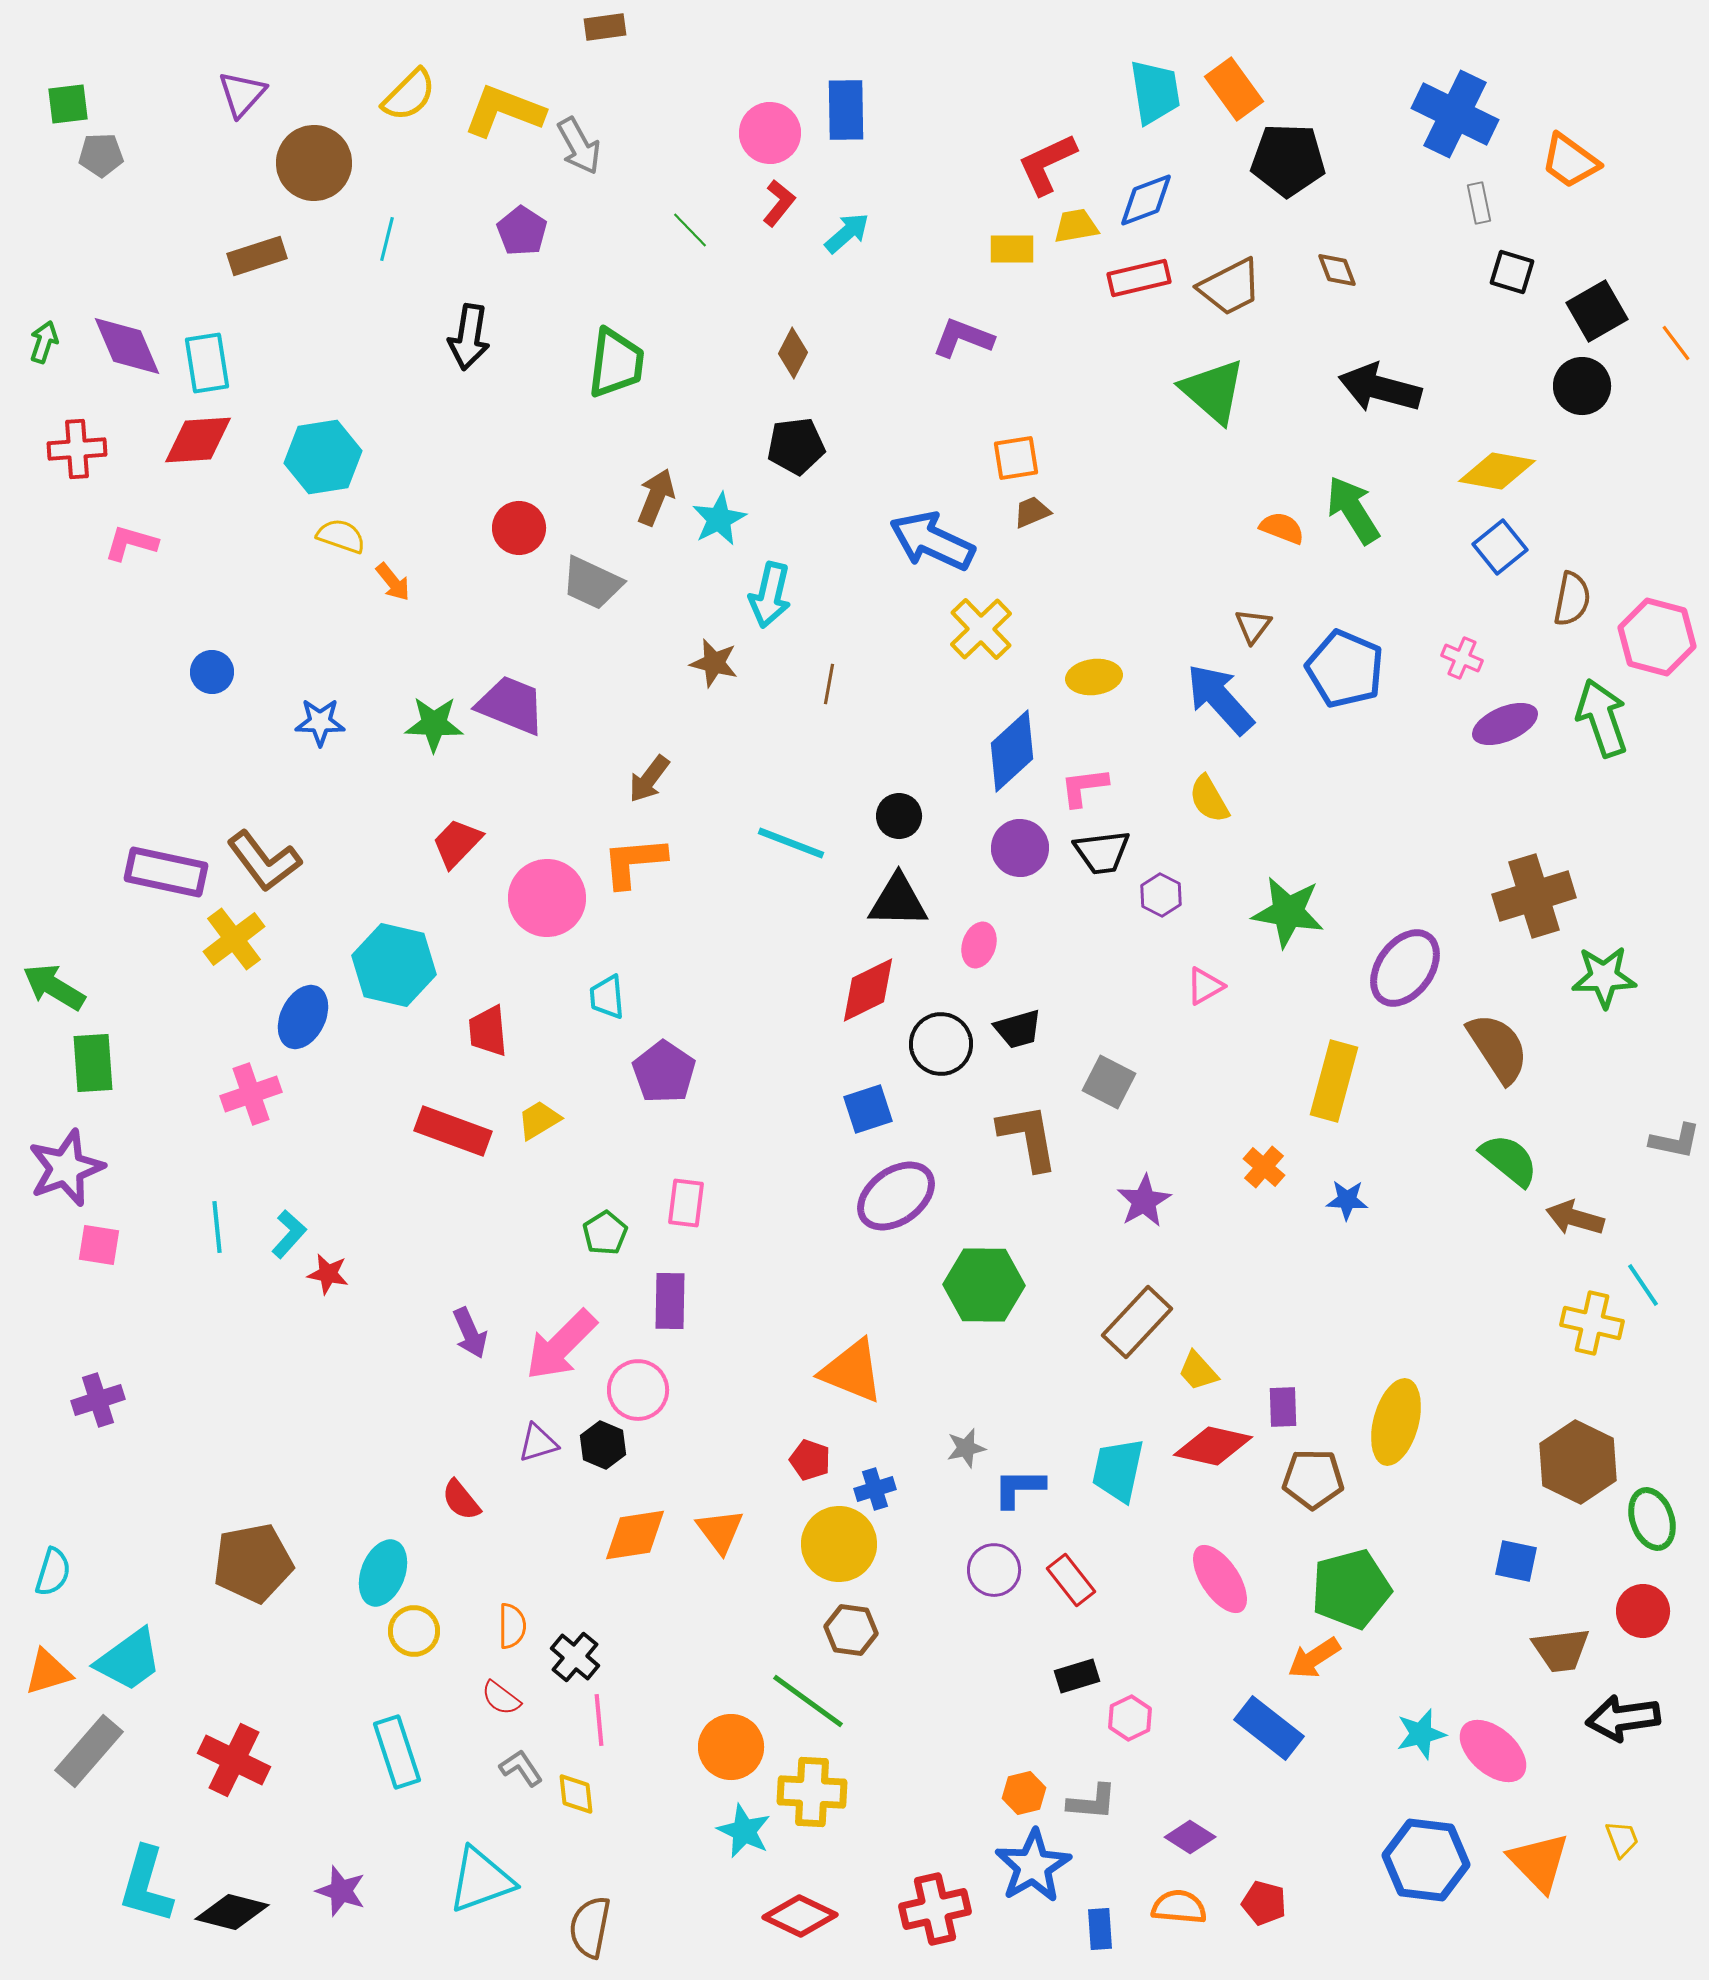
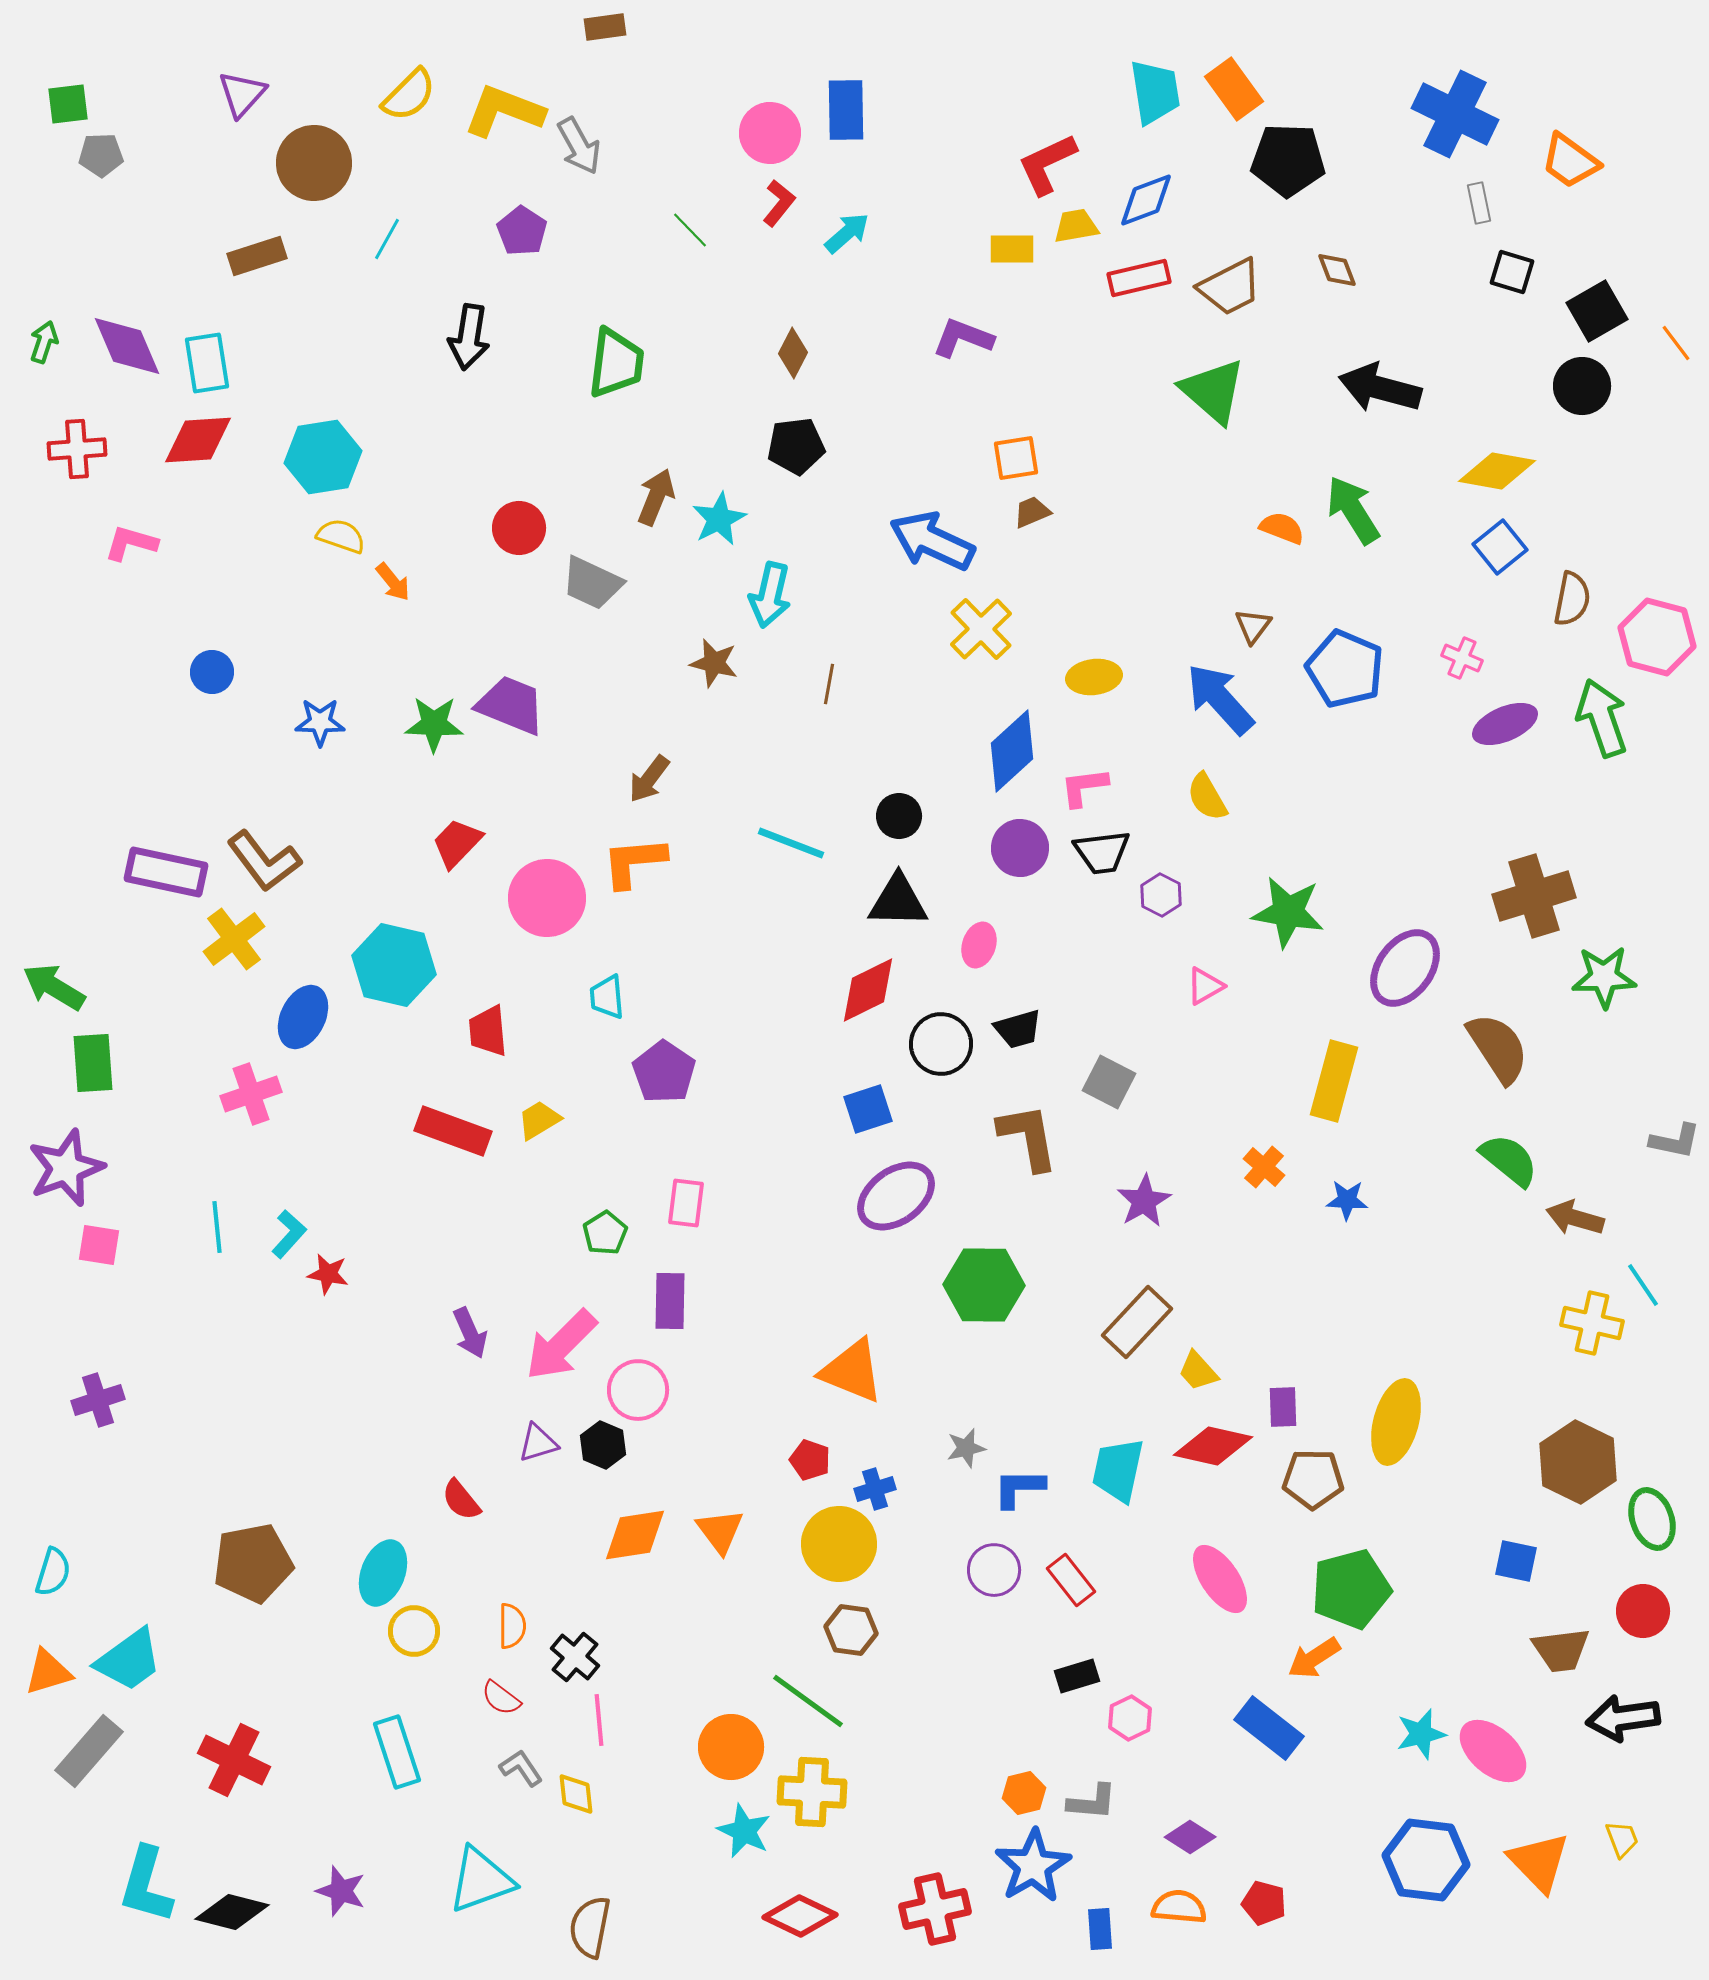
cyan line at (387, 239): rotated 15 degrees clockwise
yellow semicircle at (1209, 799): moved 2 px left, 2 px up
